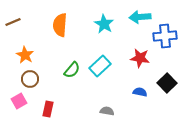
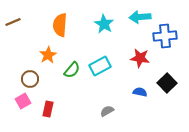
orange star: moved 23 px right; rotated 12 degrees clockwise
cyan rectangle: rotated 15 degrees clockwise
pink square: moved 4 px right
gray semicircle: rotated 40 degrees counterclockwise
